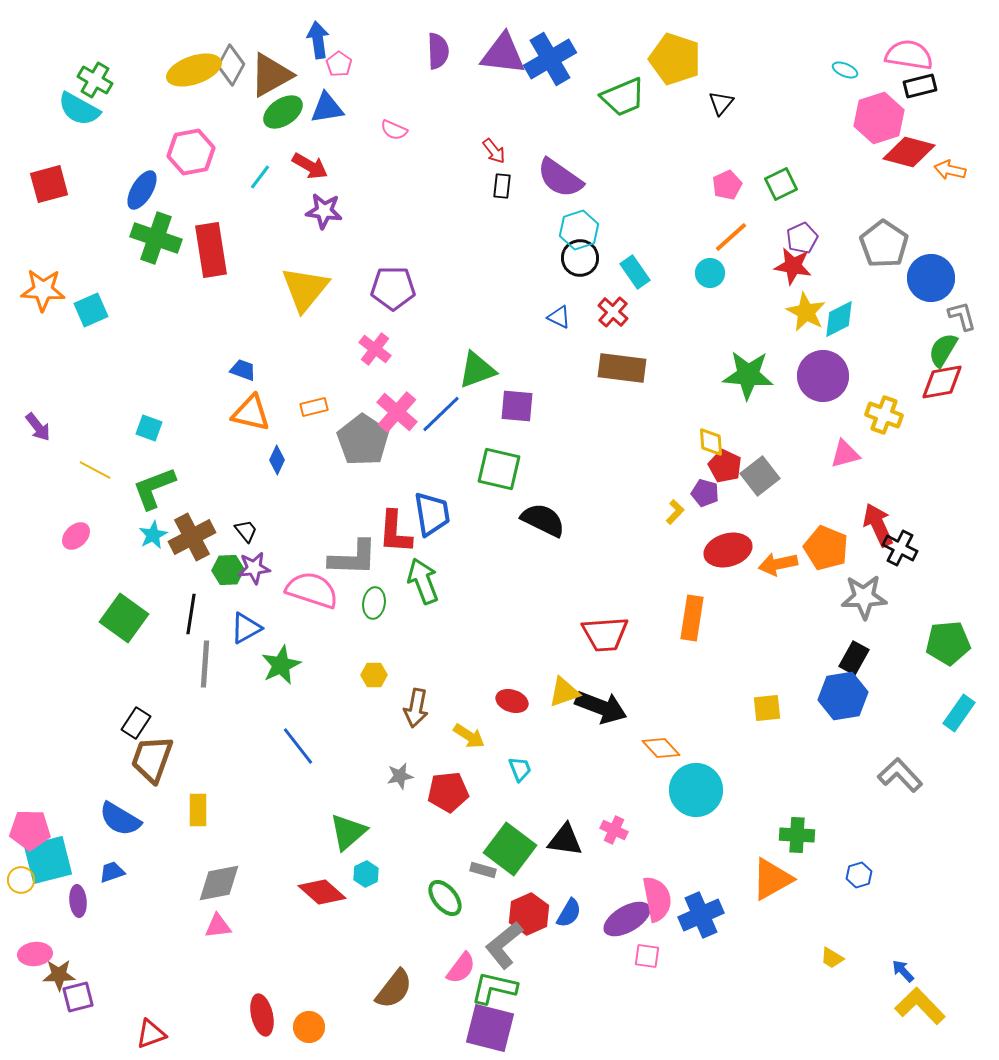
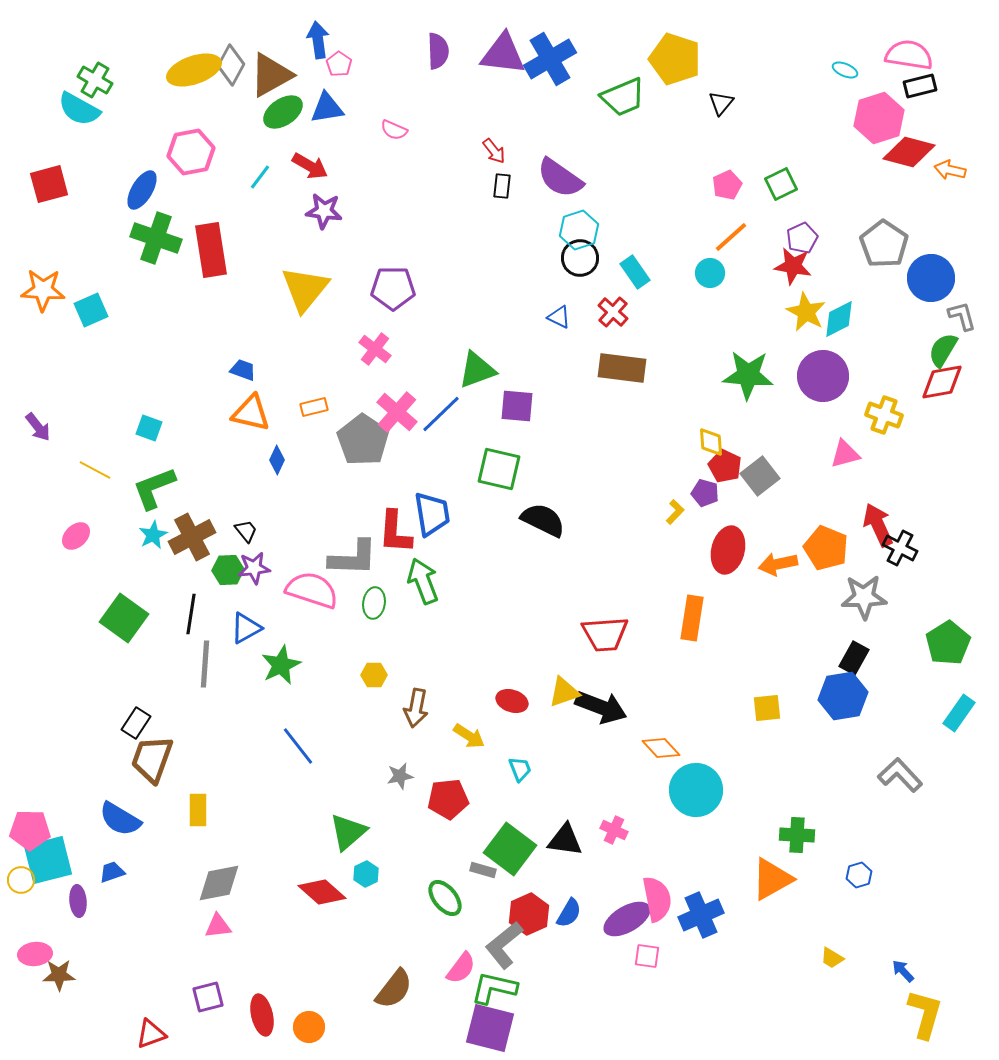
red ellipse at (728, 550): rotated 60 degrees counterclockwise
green pentagon at (948, 643): rotated 27 degrees counterclockwise
red pentagon at (448, 792): moved 7 px down
purple square at (78, 997): moved 130 px right
yellow L-shape at (920, 1006): moved 5 px right, 8 px down; rotated 60 degrees clockwise
